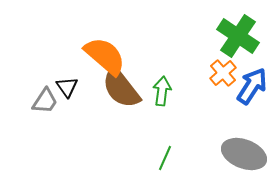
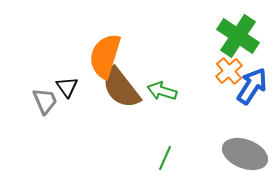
orange semicircle: rotated 114 degrees counterclockwise
orange cross: moved 6 px right, 2 px up
green arrow: rotated 80 degrees counterclockwise
gray trapezoid: rotated 56 degrees counterclockwise
gray ellipse: moved 1 px right
